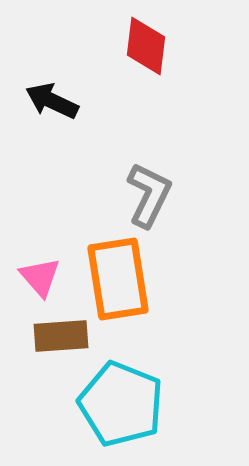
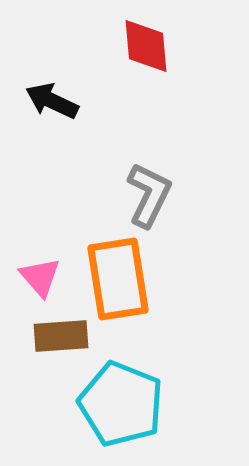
red diamond: rotated 12 degrees counterclockwise
